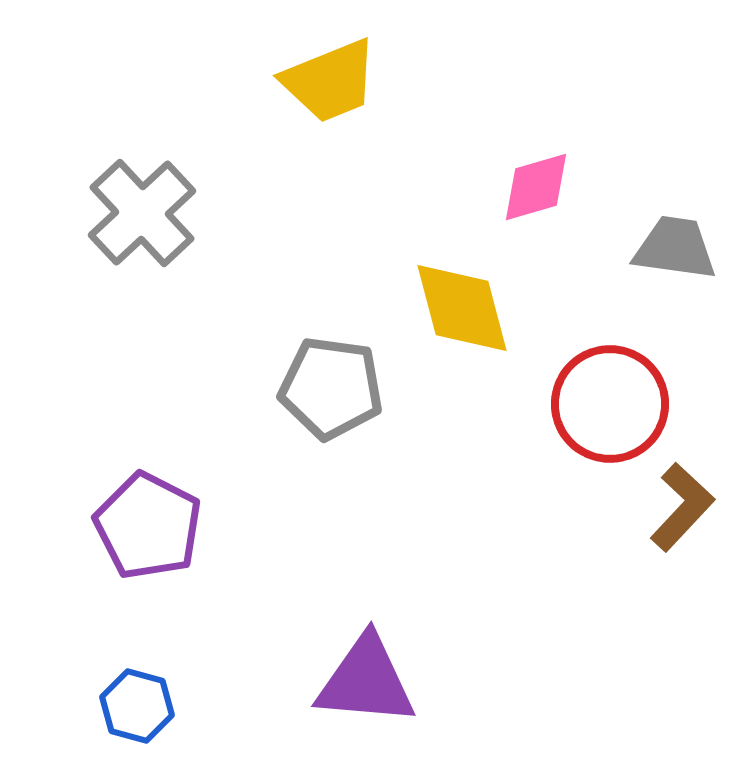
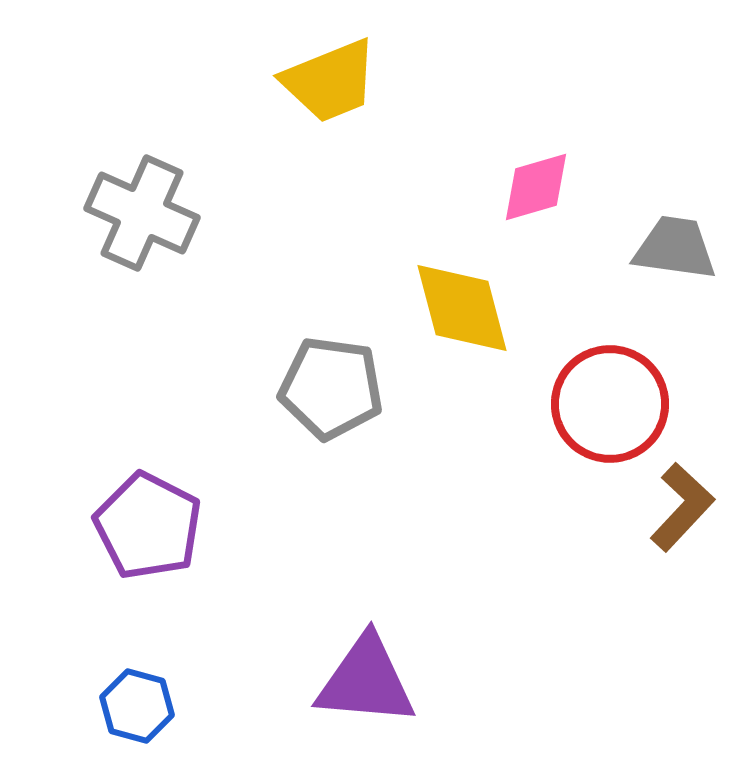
gray cross: rotated 23 degrees counterclockwise
